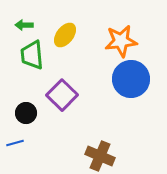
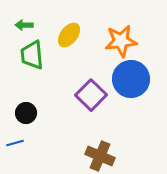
yellow ellipse: moved 4 px right
purple square: moved 29 px right
